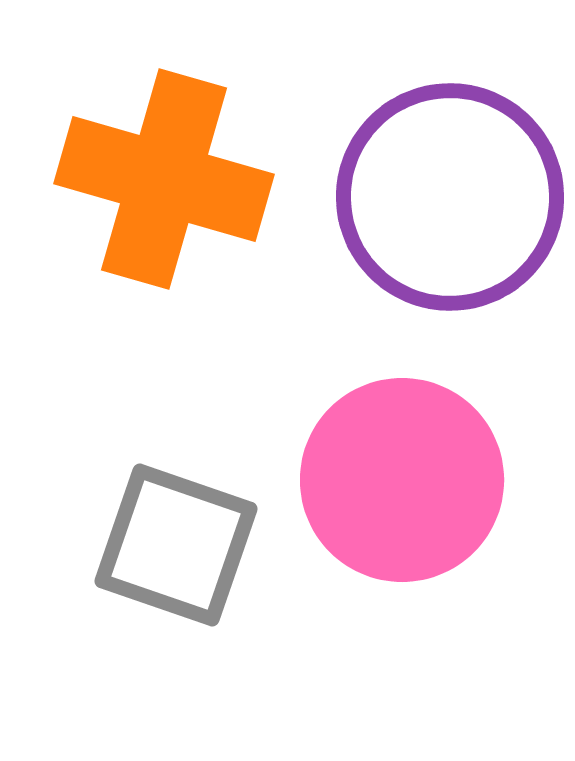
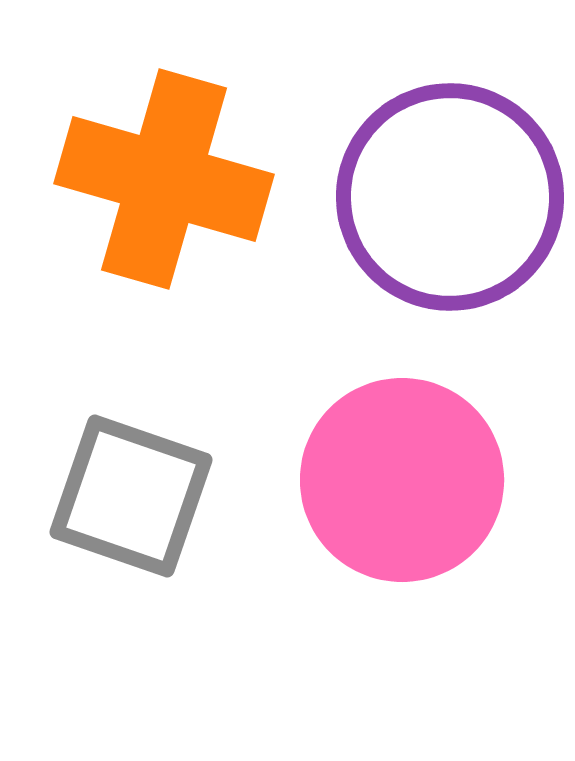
gray square: moved 45 px left, 49 px up
